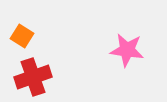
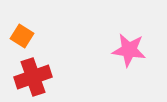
pink star: moved 2 px right
